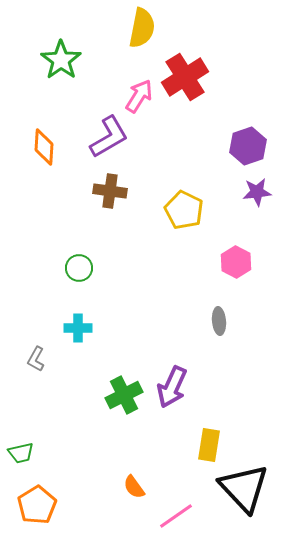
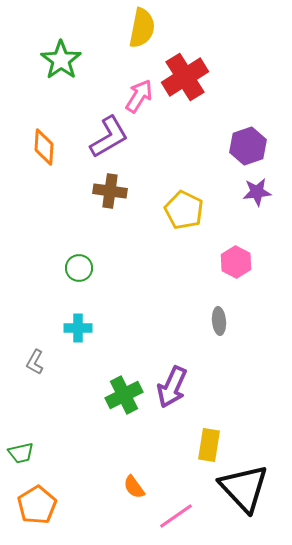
gray L-shape: moved 1 px left, 3 px down
